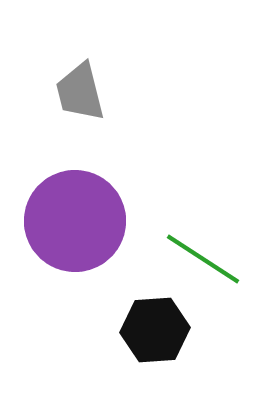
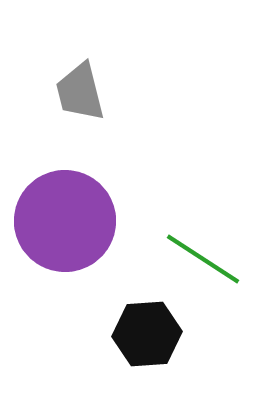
purple circle: moved 10 px left
black hexagon: moved 8 px left, 4 px down
